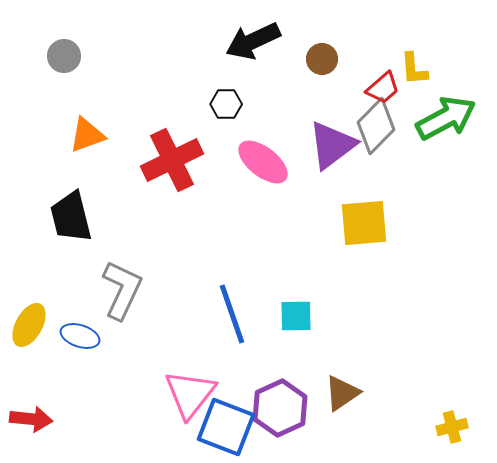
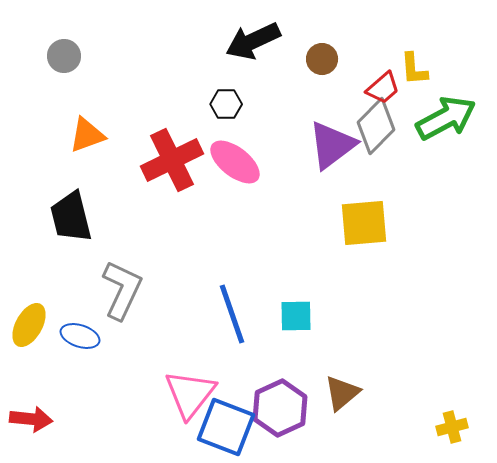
pink ellipse: moved 28 px left
brown triangle: rotated 6 degrees counterclockwise
